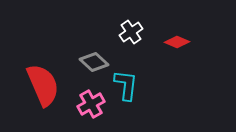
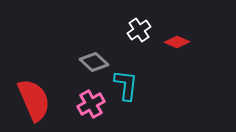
white cross: moved 8 px right, 2 px up
red semicircle: moved 9 px left, 15 px down
